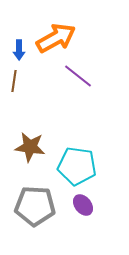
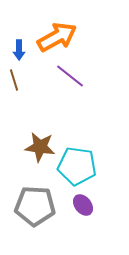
orange arrow: moved 1 px right, 1 px up
purple line: moved 8 px left
brown line: moved 1 px up; rotated 25 degrees counterclockwise
brown star: moved 10 px right
